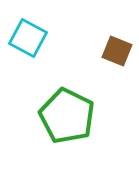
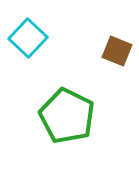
cyan square: rotated 15 degrees clockwise
